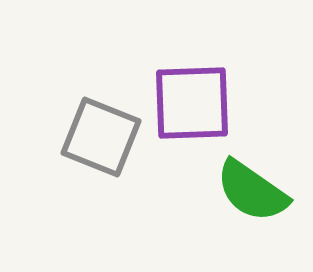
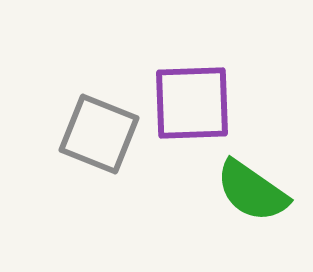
gray square: moved 2 px left, 3 px up
